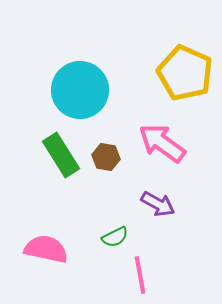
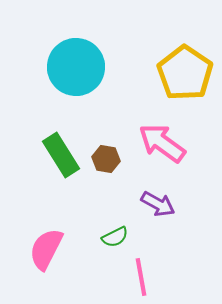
yellow pentagon: rotated 10 degrees clockwise
cyan circle: moved 4 px left, 23 px up
brown hexagon: moved 2 px down
pink semicircle: rotated 75 degrees counterclockwise
pink line: moved 1 px right, 2 px down
